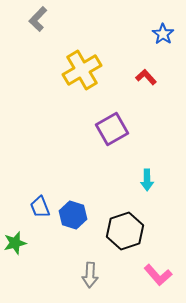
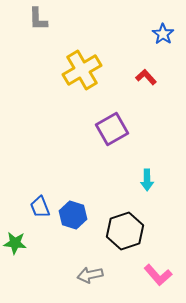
gray L-shape: rotated 45 degrees counterclockwise
green star: rotated 20 degrees clockwise
gray arrow: rotated 75 degrees clockwise
